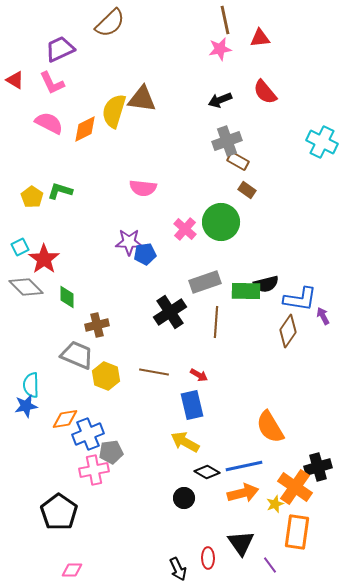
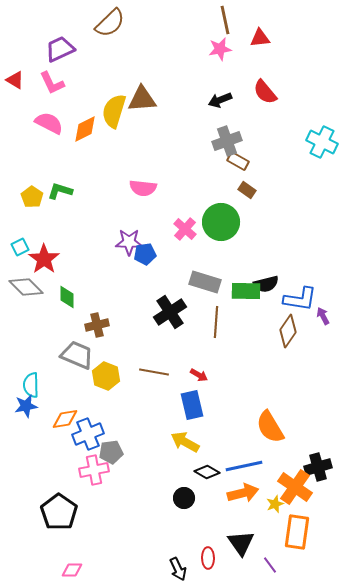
brown triangle at (142, 99): rotated 12 degrees counterclockwise
gray rectangle at (205, 282): rotated 36 degrees clockwise
